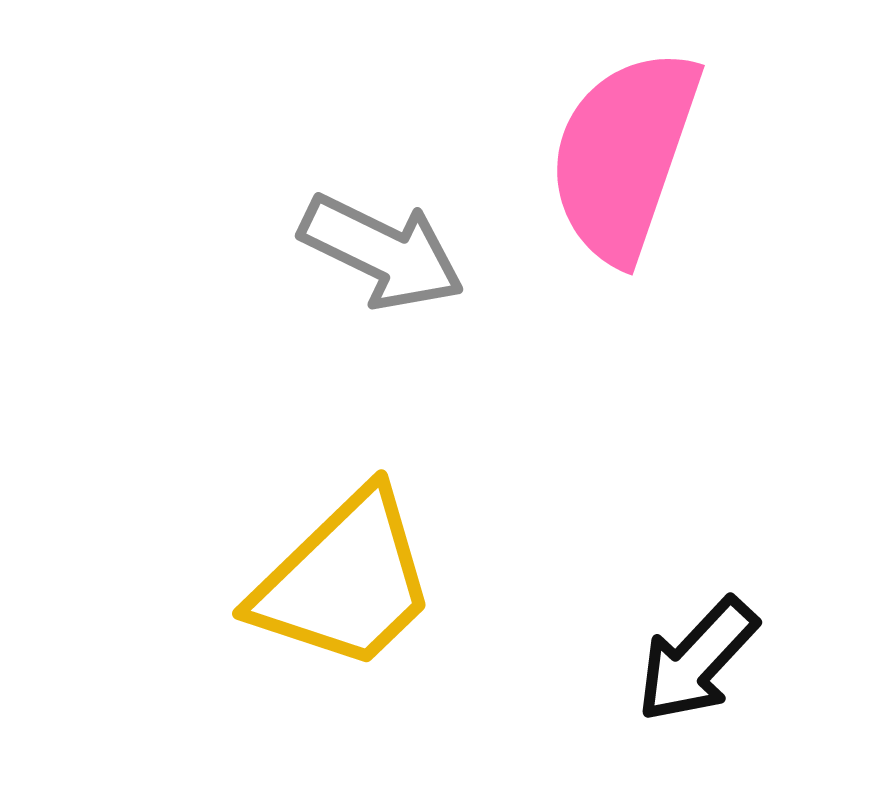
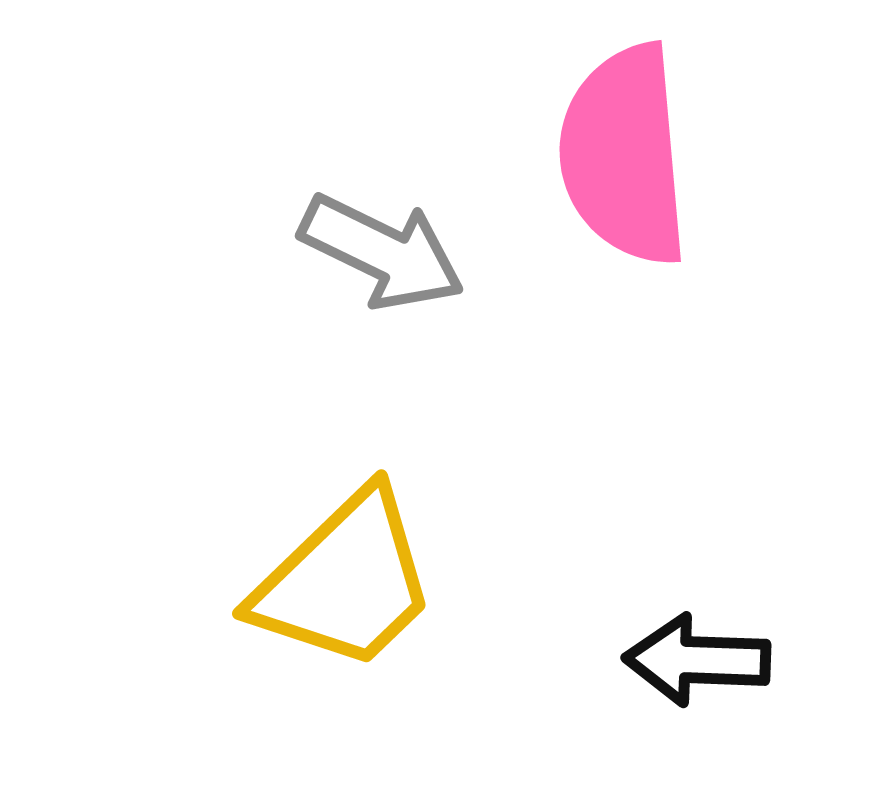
pink semicircle: rotated 24 degrees counterclockwise
black arrow: rotated 49 degrees clockwise
